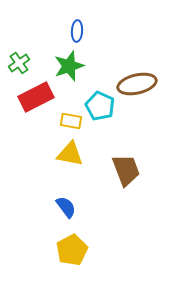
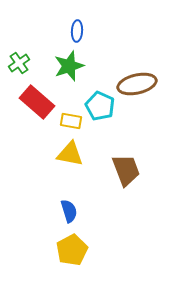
red rectangle: moved 1 px right, 5 px down; rotated 68 degrees clockwise
blue semicircle: moved 3 px right, 4 px down; rotated 20 degrees clockwise
